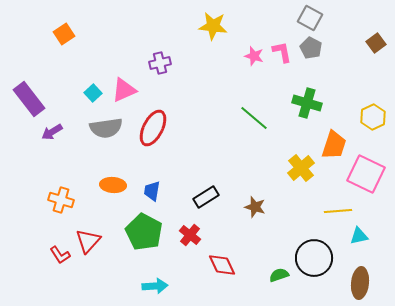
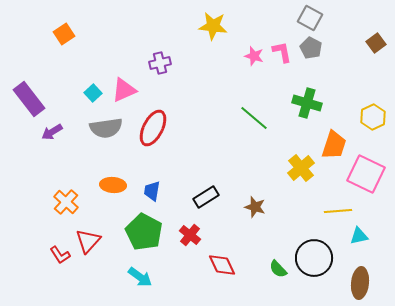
orange cross: moved 5 px right, 2 px down; rotated 25 degrees clockwise
green semicircle: moved 1 px left, 6 px up; rotated 114 degrees counterclockwise
cyan arrow: moved 15 px left, 9 px up; rotated 40 degrees clockwise
